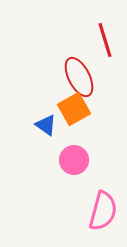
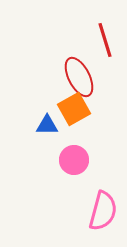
blue triangle: moved 1 px right; rotated 35 degrees counterclockwise
